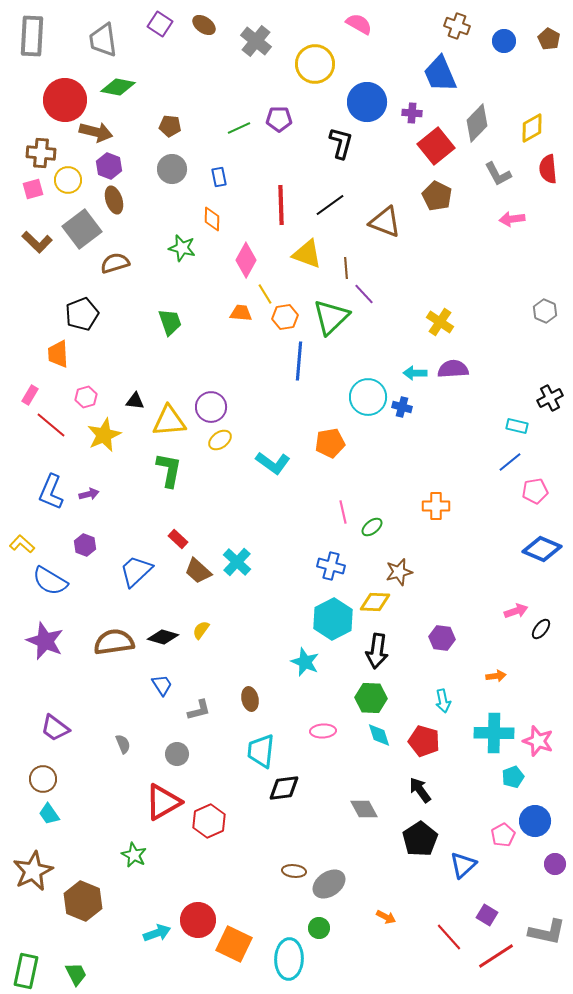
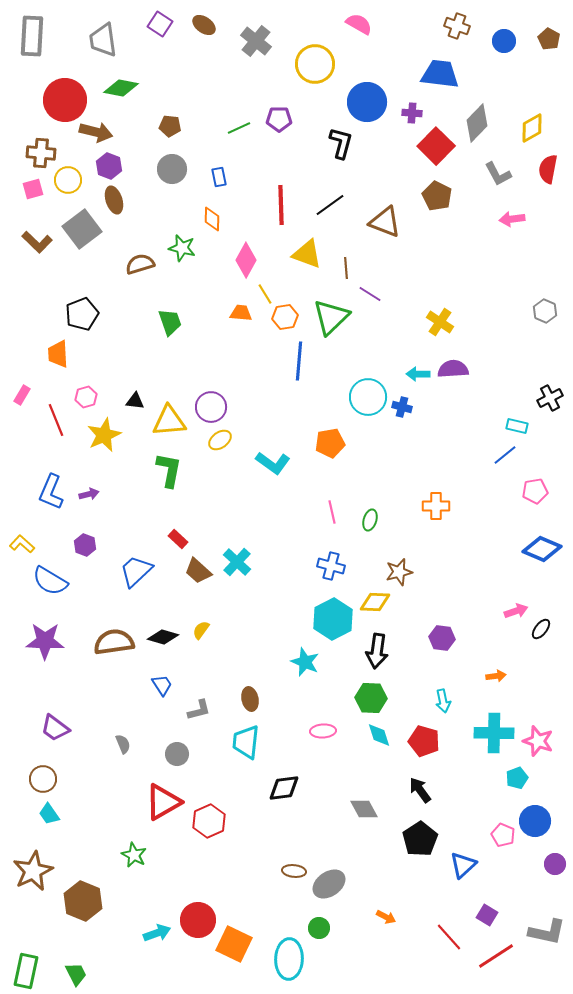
blue trapezoid at (440, 74): rotated 120 degrees clockwise
green diamond at (118, 87): moved 3 px right, 1 px down
red square at (436, 146): rotated 6 degrees counterclockwise
red semicircle at (548, 169): rotated 16 degrees clockwise
brown semicircle at (115, 263): moved 25 px right, 1 px down
purple line at (364, 294): moved 6 px right; rotated 15 degrees counterclockwise
cyan arrow at (415, 373): moved 3 px right, 1 px down
pink rectangle at (30, 395): moved 8 px left
red line at (51, 425): moved 5 px right, 5 px up; rotated 28 degrees clockwise
blue line at (510, 462): moved 5 px left, 7 px up
pink line at (343, 512): moved 11 px left
green ellipse at (372, 527): moved 2 px left, 7 px up; rotated 35 degrees counterclockwise
purple star at (45, 641): rotated 21 degrees counterclockwise
cyan trapezoid at (261, 751): moved 15 px left, 9 px up
cyan pentagon at (513, 777): moved 4 px right, 1 px down
pink pentagon at (503, 835): rotated 20 degrees counterclockwise
